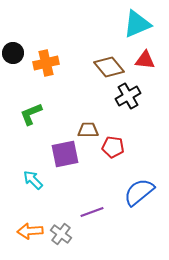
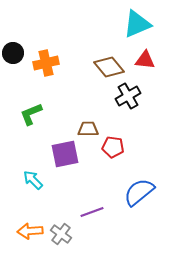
brown trapezoid: moved 1 px up
